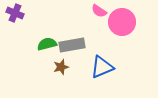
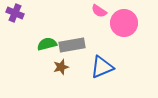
pink circle: moved 2 px right, 1 px down
